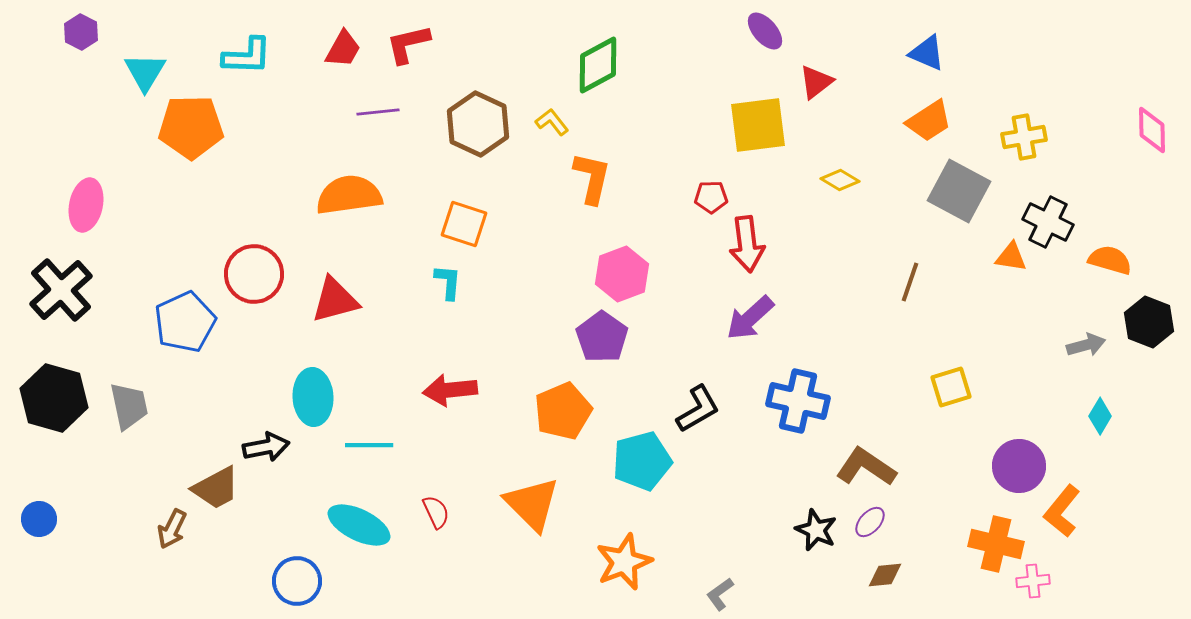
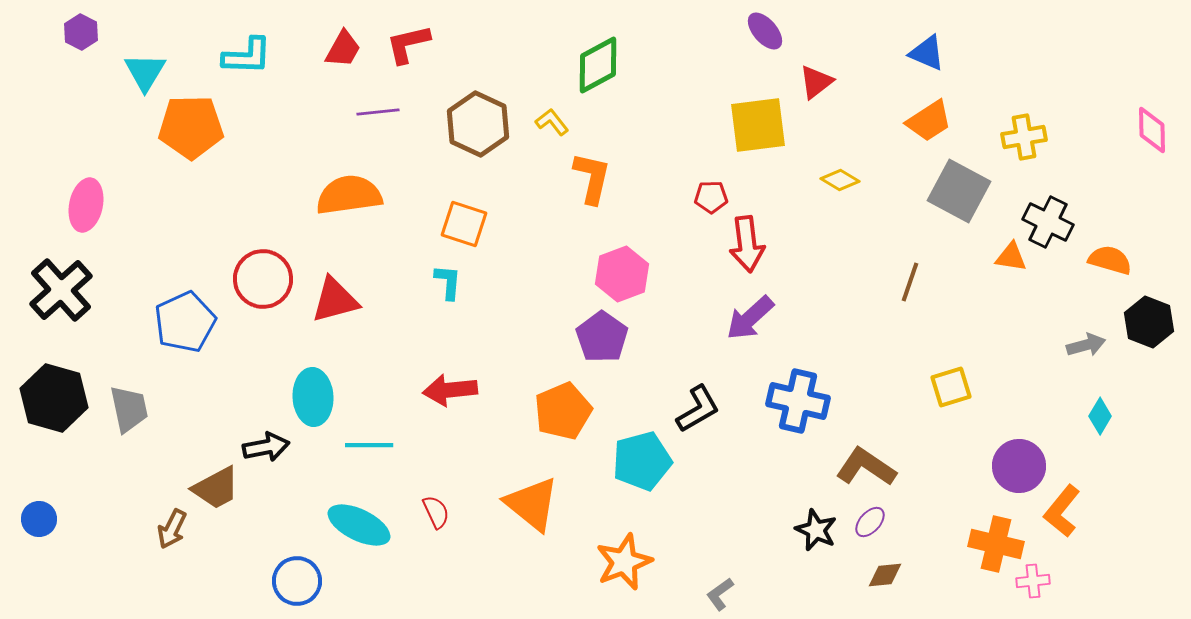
red circle at (254, 274): moved 9 px right, 5 px down
gray trapezoid at (129, 406): moved 3 px down
orange triangle at (532, 504): rotated 6 degrees counterclockwise
